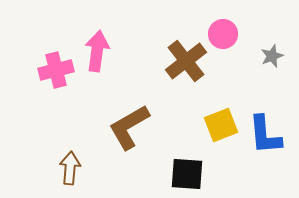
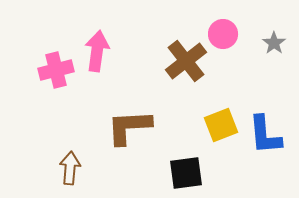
gray star: moved 2 px right, 13 px up; rotated 15 degrees counterclockwise
brown L-shape: rotated 27 degrees clockwise
black square: moved 1 px left, 1 px up; rotated 12 degrees counterclockwise
